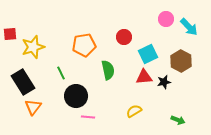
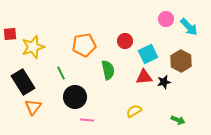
red circle: moved 1 px right, 4 px down
black circle: moved 1 px left, 1 px down
pink line: moved 1 px left, 3 px down
